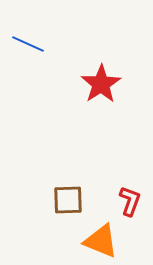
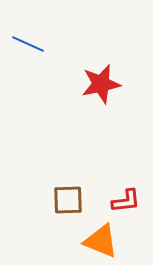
red star: rotated 21 degrees clockwise
red L-shape: moved 4 px left; rotated 64 degrees clockwise
